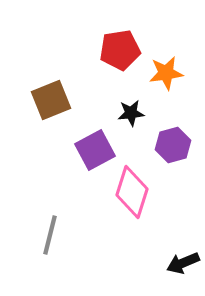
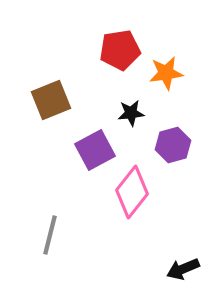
pink diamond: rotated 21 degrees clockwise
black arrow: moved 6 px down
